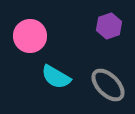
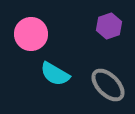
pink circle: moved 1 px right, 2 px up
cyan semicircle: moved 1 px left, 3 px up
